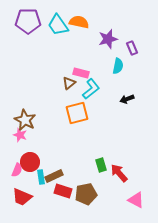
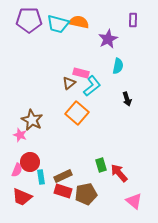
purple pentagon: moved 1 px right, 1 px up
cyan trapezoid: moved 1 px up; rotated 40 degrees counterclockwise
purple star: rotated 12 degrees counterclockwise
purple rectangle: moved 1 px right, 28 px up; rotated 24 degrees clockwise
cyan L-shape: moved 1 px right, 3 px up
black arrow: rotated 88 degrees counterclockwise
orange square: rotated 35 degrees counterclockwise
brown star: moved 7 px right
brown rectangle: moved 9 px right
pink triangle: moved 2 px left, 1 px down; rotated 12 degrees clockwise
